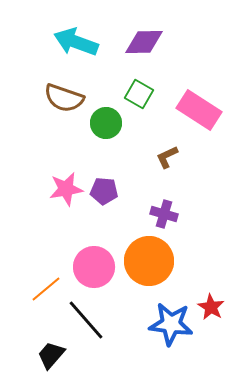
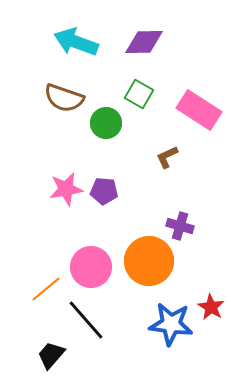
purple cross: moved 16 px right, 12 px down
pink circle: moved 3 px left
